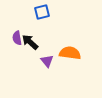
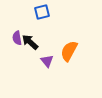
orange semicircle: moved 1 px left, 2 px up; rotated 70 degrees counterclockwise
